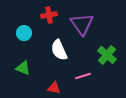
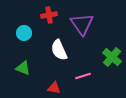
green cross: moved 5 px right, 2 px down
